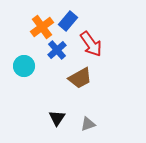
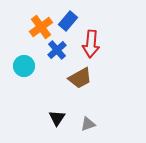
orange cross: moved 1 px left
red arrow: rotated 40 degrees clockwise
